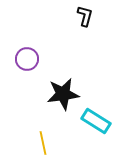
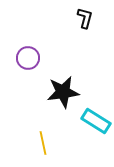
black L-shape: moved 2 px down
purple circle: moved 1 px right, 1 px up
black star: moved 2 px up
